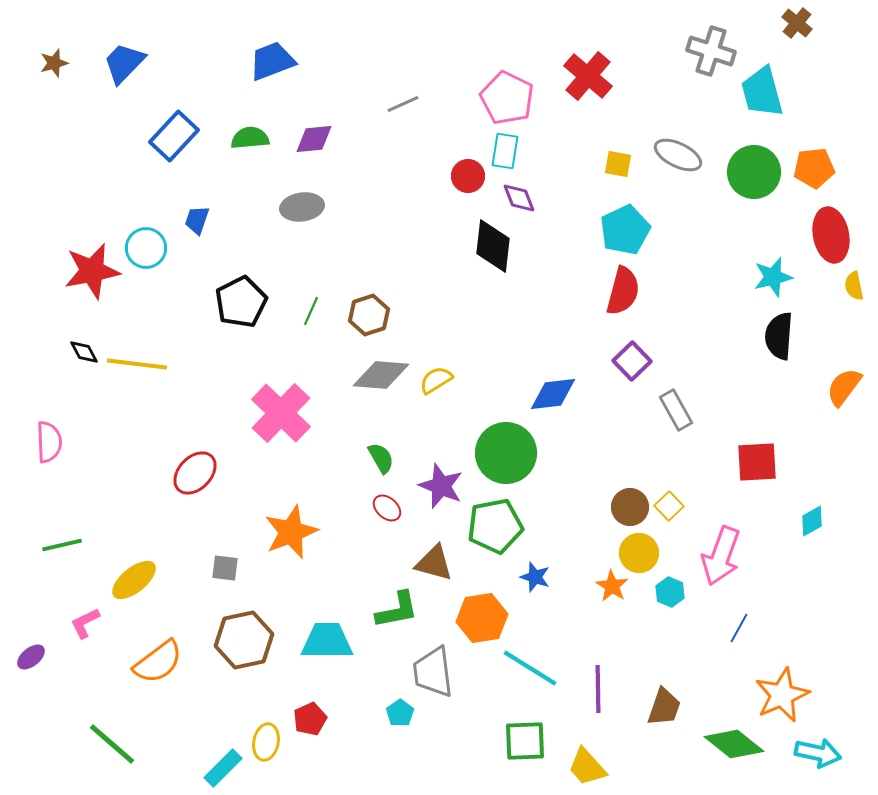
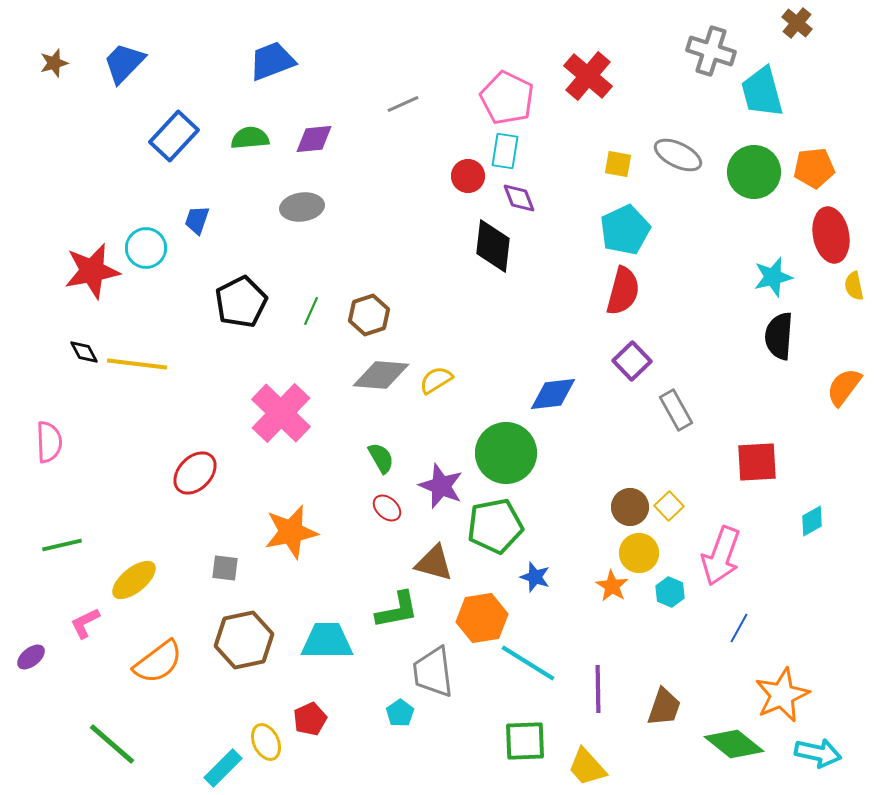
orange star at (291, 532): rotated 10 degrees clockwise
cyan line at (530, 668): moved 2 px left, 5 px up
yellow ellipse at (266, 742): rotated 36 degrees counterclockwise
